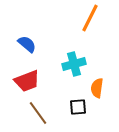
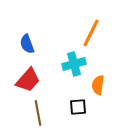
orange line: moved 1 px right, 15 px down
blue semicircle: rotated 150 degrees counterclockwise
red trapezoid: moved 1 px right, 1 px up; rotated 28 degrees counterclockwise
orange semicircle: moved 1 px right, 3 px up
brown line: rotated 25 degrees clockwise
